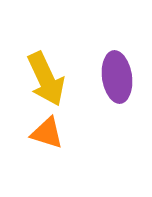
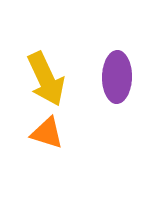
purple ellipse: rotated 9 degrees clockwise
